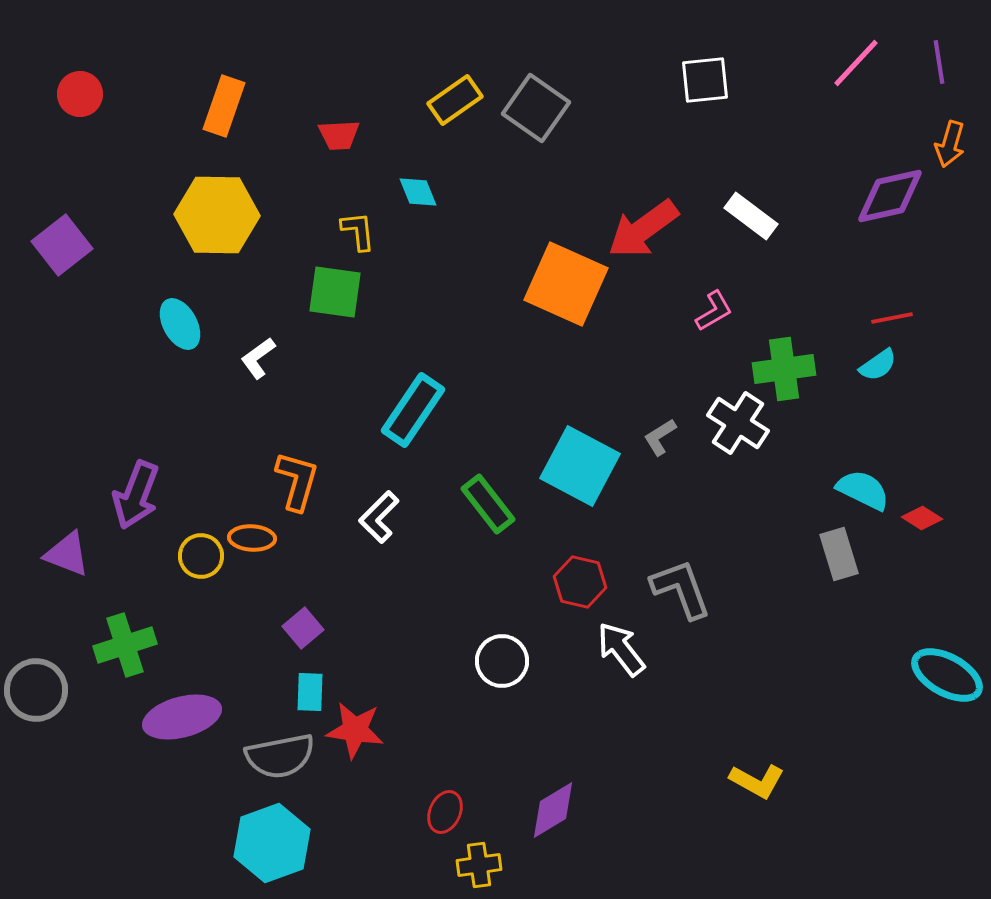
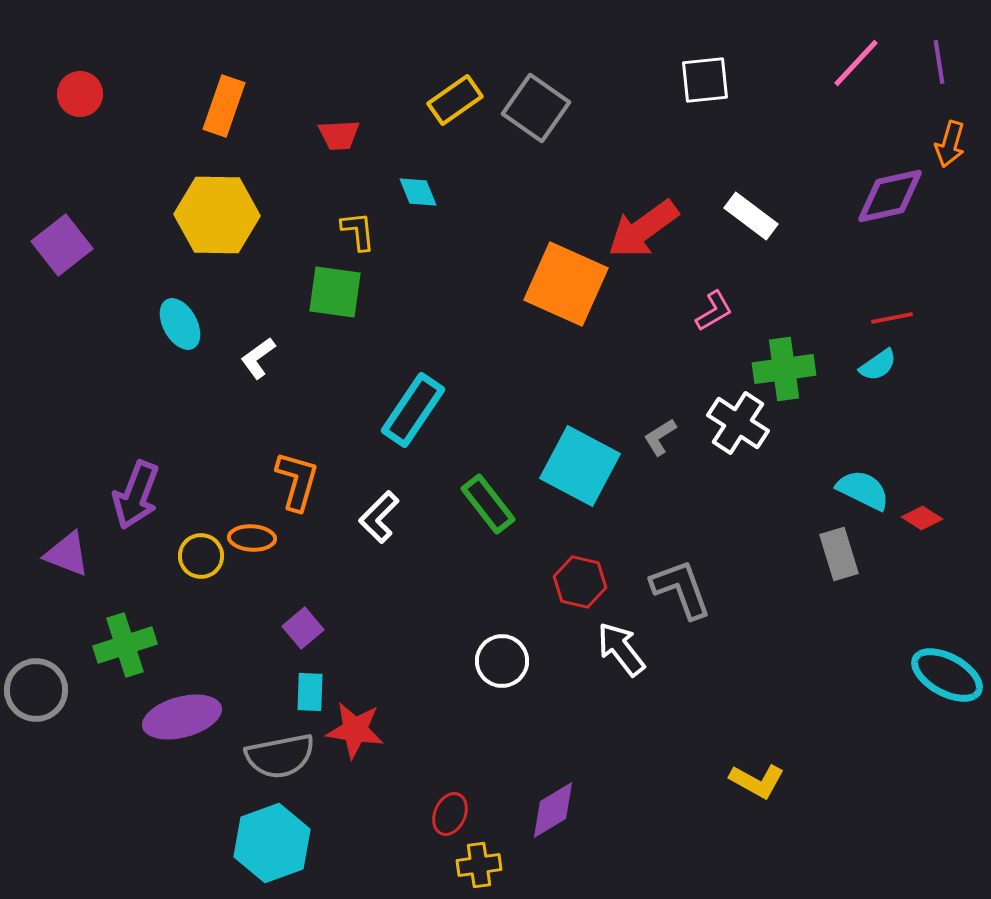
red ellipse at (445, 812): moved 5 px right, 2 px down
